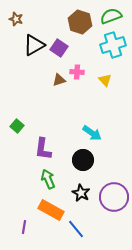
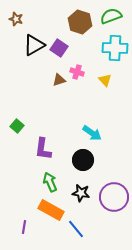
cyan cross: moved 2 px right, 3 px down; rotated 20 degrees clockwise
pink cross: rotated 16 degrees clockwise
green arrow: moved 2 px right, 3 px down
black star: rotated 18 degrees counterclockwise
